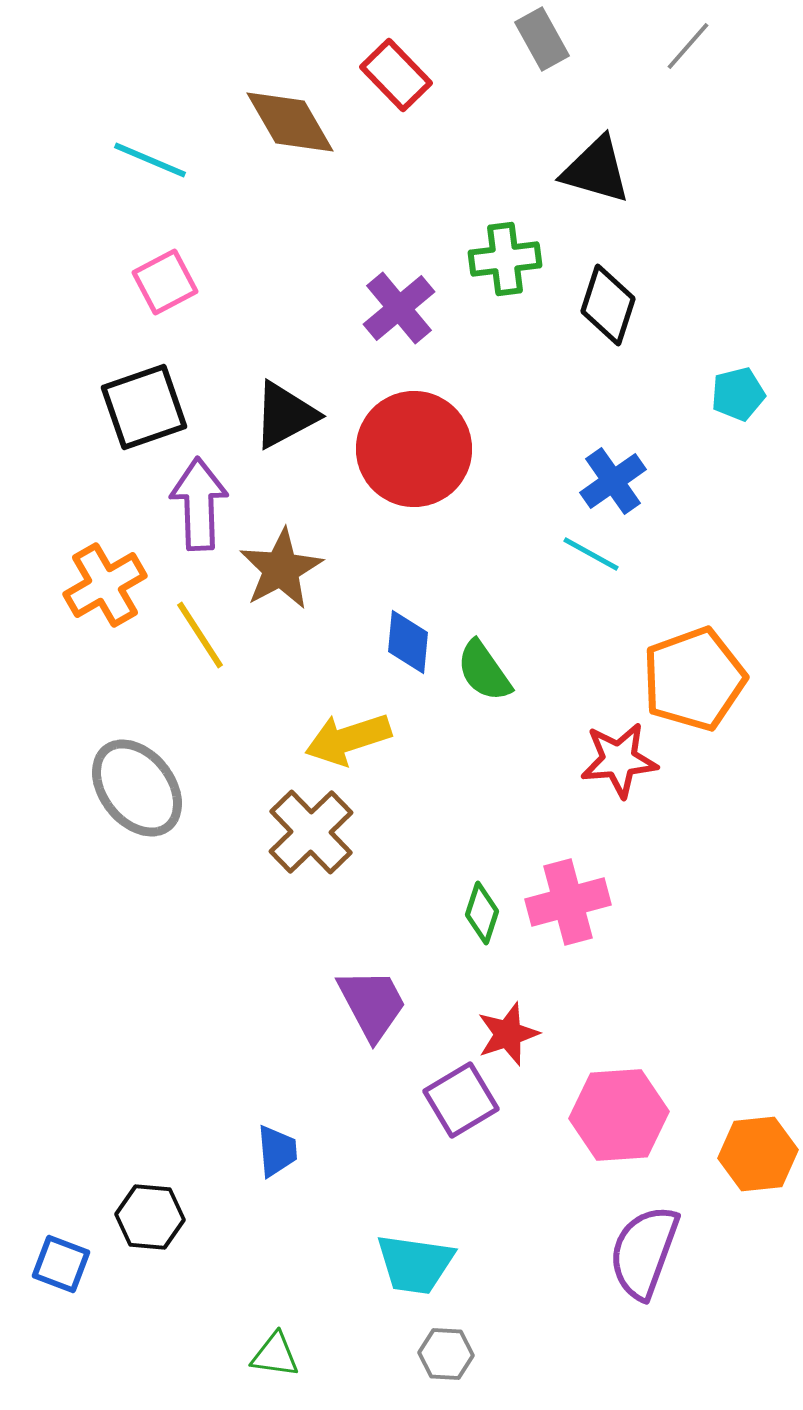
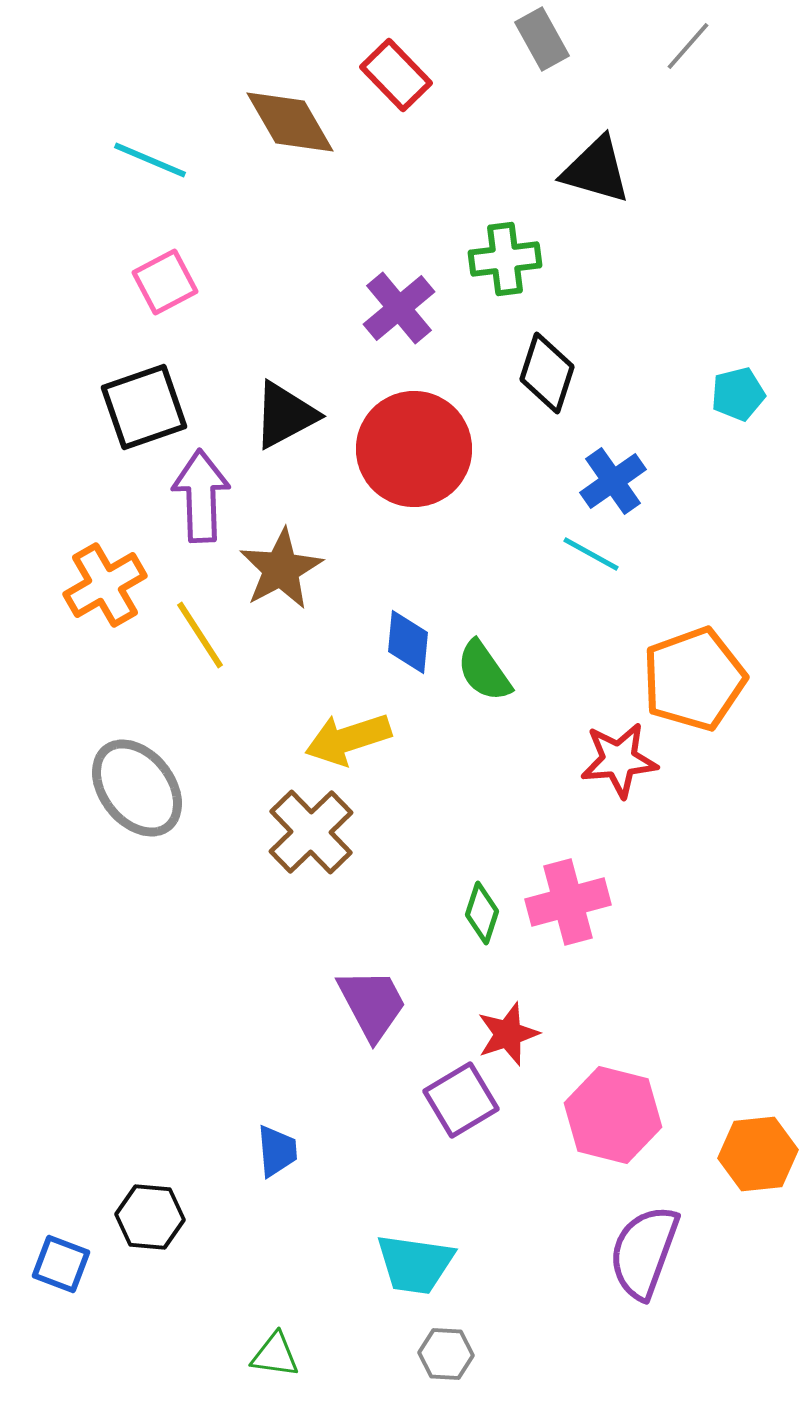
black diamond at (608, 305): moved 61 px left, 68 px down
purple arrow at (199, 504): moved 2 px right, 8 px up
pink hexagon at (619, 1115): moved 6 px left; rotated 18 degrees clockwise
